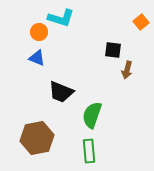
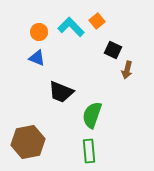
cyan L-shape: moved 10 px right, 9 px down; rotated 152 degrees counterclockwise
orange square: moved 44 px left, 1 px up
black square: rotated 18 degrees clockwise
brown hexagon: moved 9 px left, 4 px down
